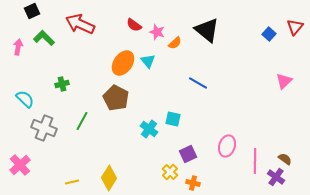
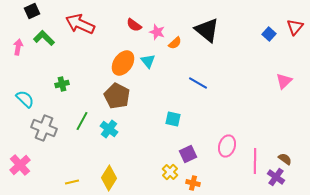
brown pentagon: moved 1 px right, 2 px up
cyan cross: moved 40 px left
